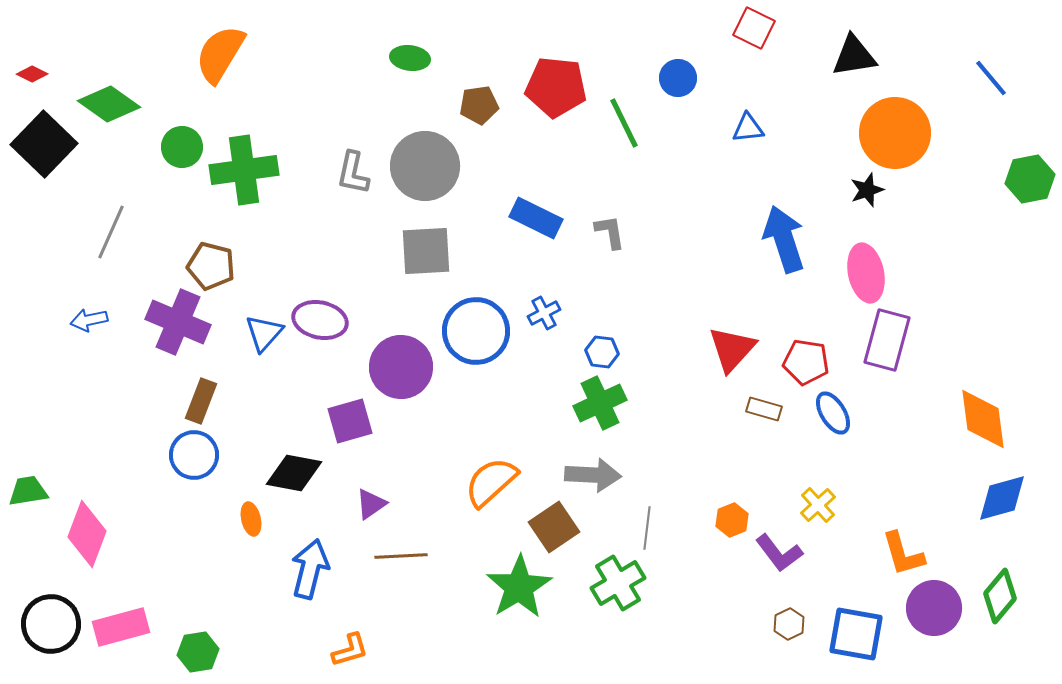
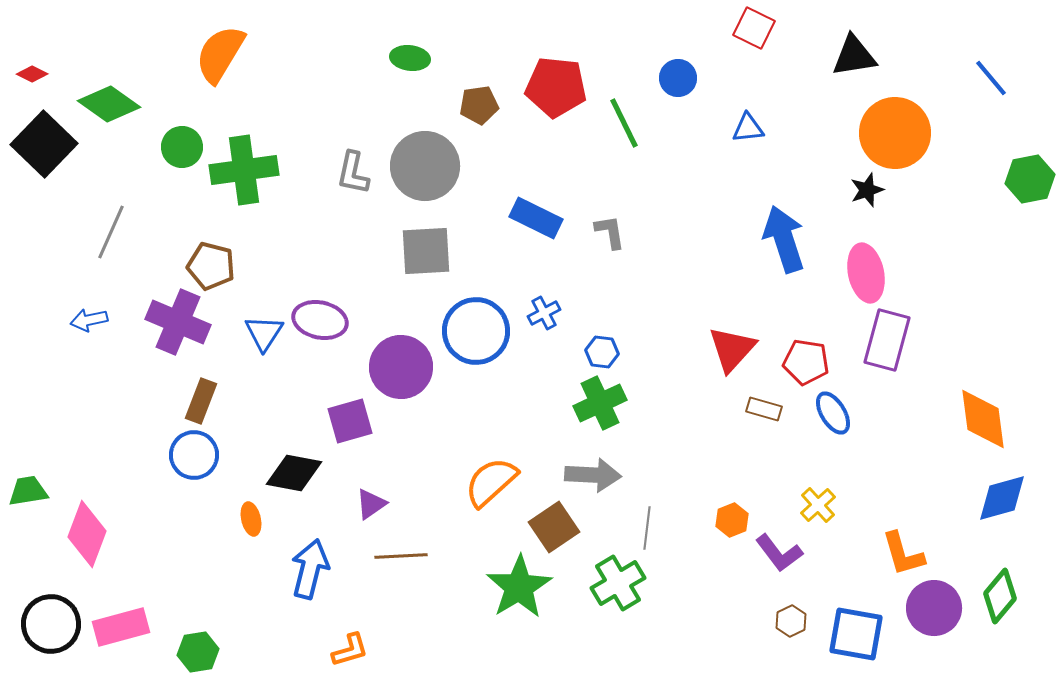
blue triangle at (264, 333): rotated 9 degrees counterclockwise
brown hexagon at (789, 624): moved 2 px right, 3 px up
